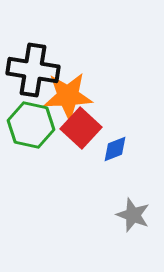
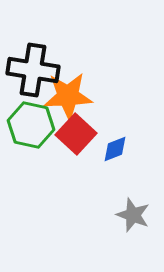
red square: moved 5 px left, 6 px down
